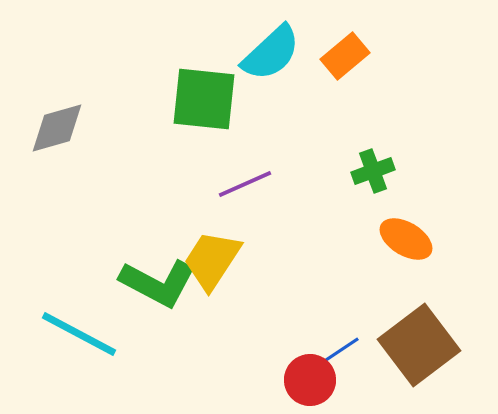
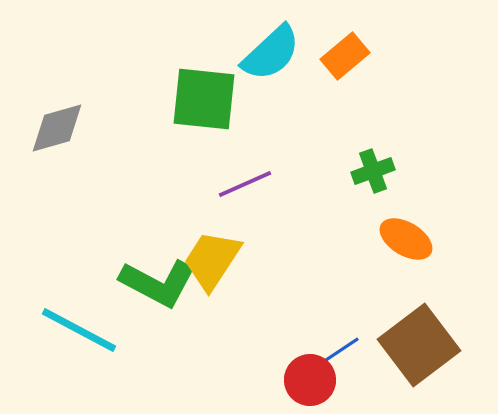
cyan line: moved 4 px up
